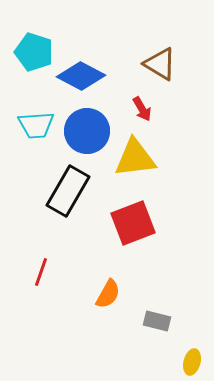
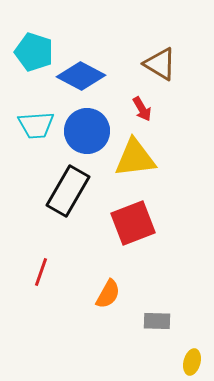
gray rectangle: rotated 12 degrees counterclockwise
